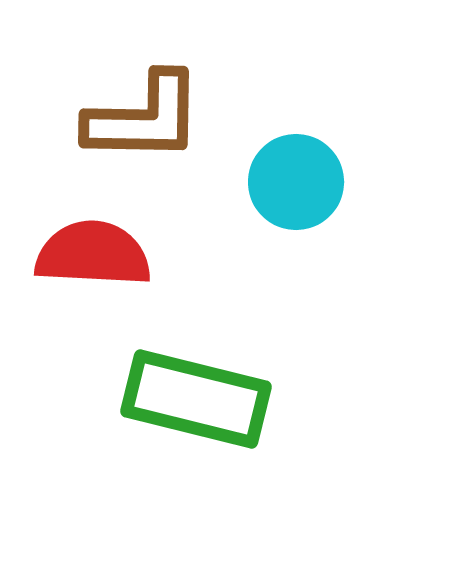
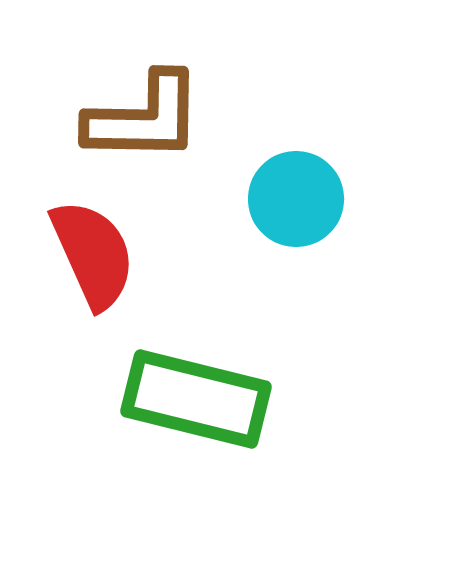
cyan circle: moved 17 px down
red semicircle: rotated 63 degrees clockwise
